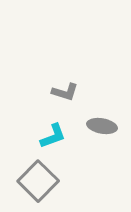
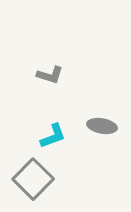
gray L-shape: moved 15 px left, 17 px up
gray square: moved 5 px left, 2 px up
